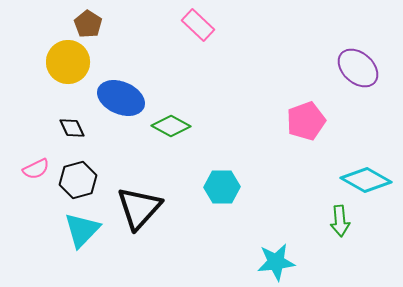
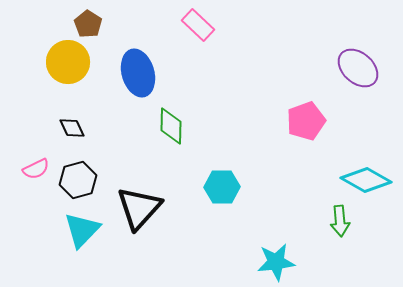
blue ellipse: moved 17 px right, 25 px up; rotated 51 degrees clockwise
green diamond: rotated 63 degrees clockwise
